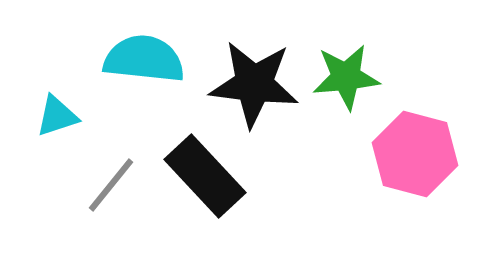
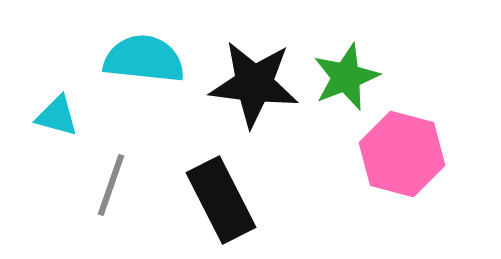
green star: rotated 16 degrees counterclockwise
cyan triangle: rotated 33 degrees clockwise
pink hexagon: moved 13 px left
black rectangle: moved 16 px right, 24 px down; rotated 16 degrees clockwise
gray line: rotated 20 degrees counterclockwise
